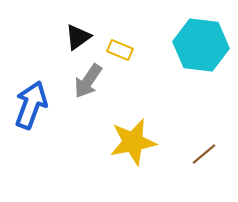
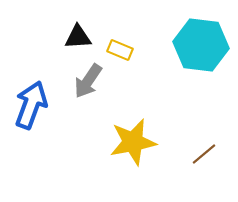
black triangle: rotated 32 degrees clockwise
